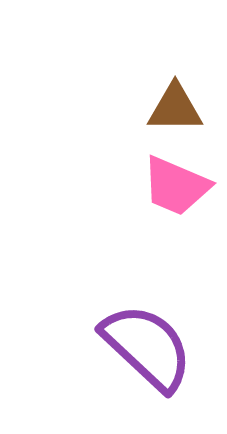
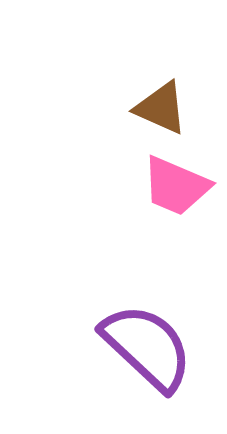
brown triangle: moved 14 px left; rotated 24 degrees clockwise
